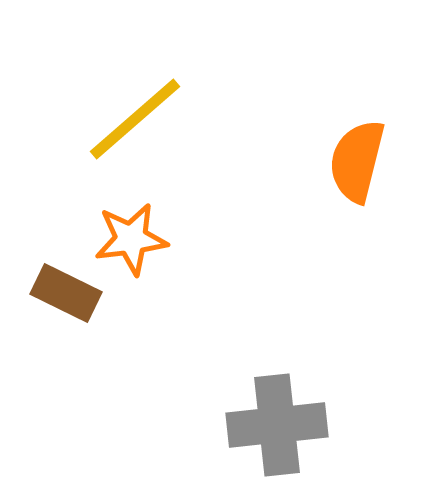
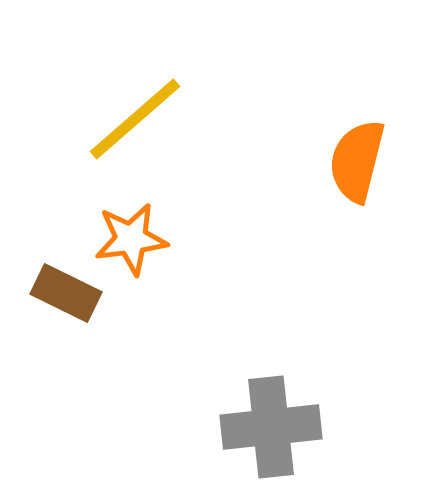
gray cross: moved 6 px left, 2 px down
